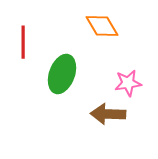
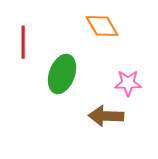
pink star: rotated 8 degrees clockwise
brown arrow: moved 2 px left, 2 px down
